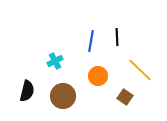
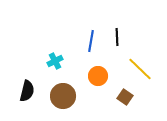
yellow line: moved 1 px up
